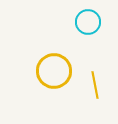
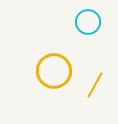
yellow line: rotated 40 degrees clockwise
